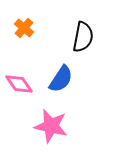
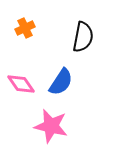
orange cross: moved 1 px right; rotated 24 degrees clockwise
blue semicircle: moved 3 px down
pink diamond: moved 2 px right
